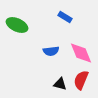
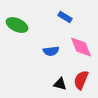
pink diamond: moved 6 px up
